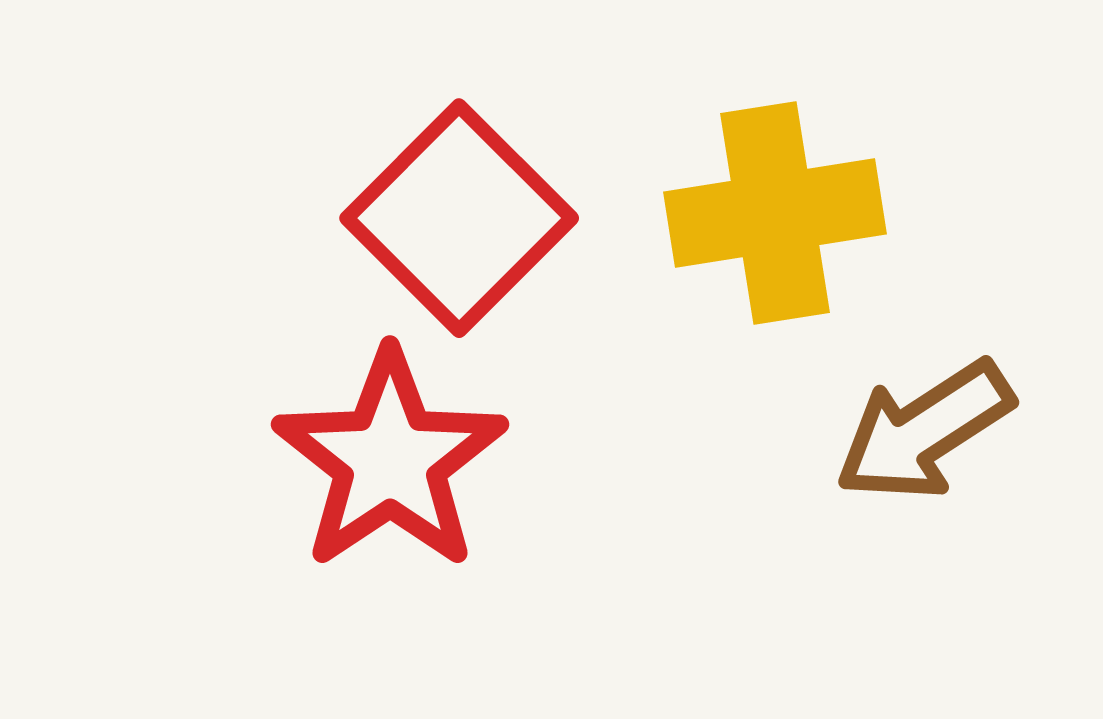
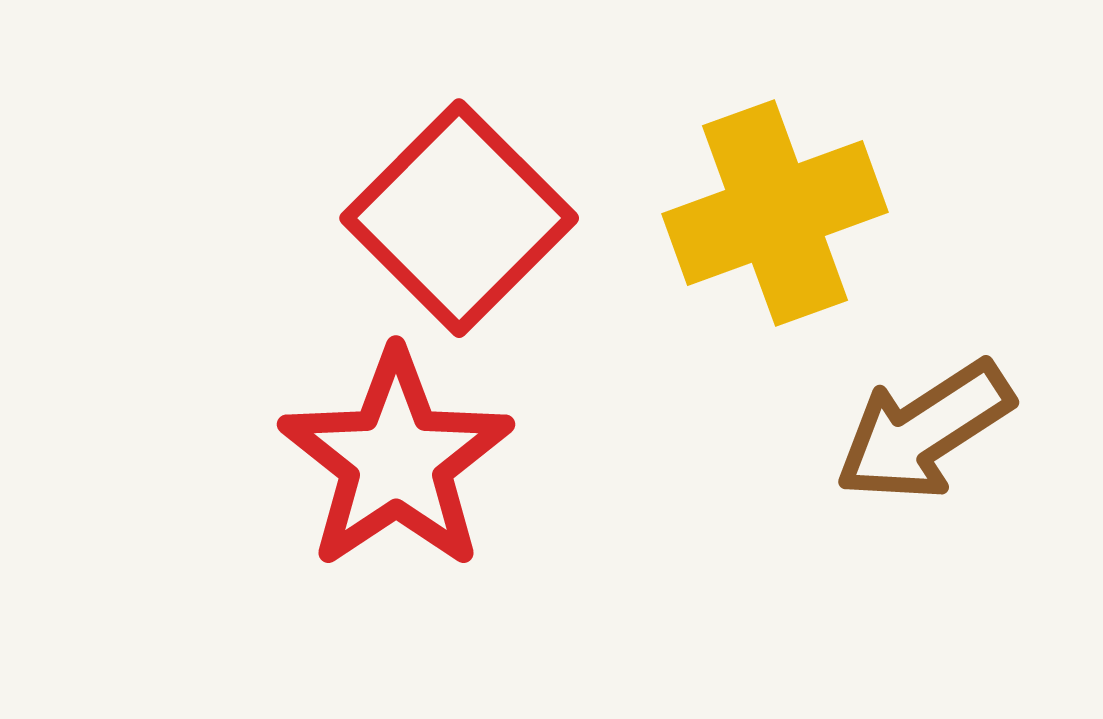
yellow cross: rotated 11 degrees counterclockwise
red star: moved 6 px right
